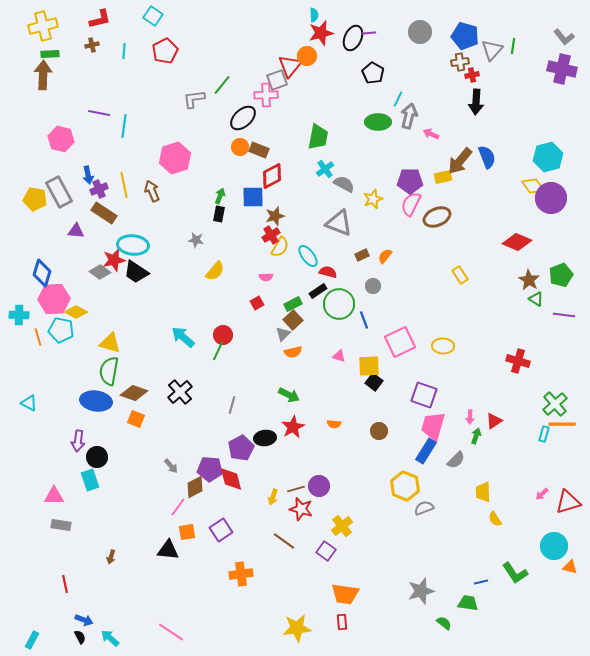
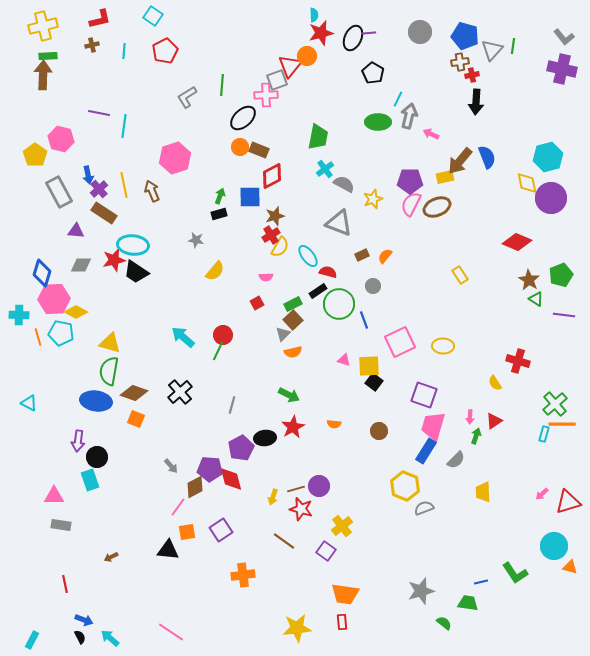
green rectangle at (50, 54): moved 2 px left, 2 px down
green line at (222, 85): rotated 35 degrees counterclockwise
gray L-shape at (194, 99): moved 7 px left, 2 px up; rotated 25 degrees counterclockwise
yellow rectangle at (443, 177): moved 2 px right
yellow diamond at (533, 186): moved 6 px left, 3 px up; rotated 25 degrees clockwise
purple cross at (99, 189): rotated 18 degrees counterclockwise
blue square at (253, 197): moved 3 px left
yellow pentagon at (35, 199): moved 44 px up; rotated 25 degrees clockwise
black rectangle at (219, 214): rotated 63 degrees clockwise
brown ellipse at (437, 217): moved 10 px up
gray diamond at (100, 272): moved 19 px left, 7 px up; rotated 35 degrees counterclockwise
cyan pentagon at (61, 330): moved 3 px down
pink triangle at (339, 356): moved 5 px right, 4 px down
yellow semicircle at (495, 519): moved 136 px up
brown arrow at (111, 557): rotated 48 degrees clockwise
orange cross at (241, 574): moved 2 px right, 1 px down
